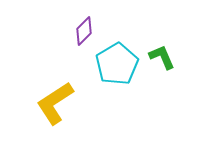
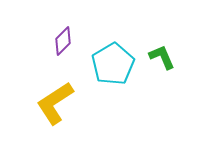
purple diamond: moved 21 px left, 10 px down
cyan pentagon: moved 4 px left
